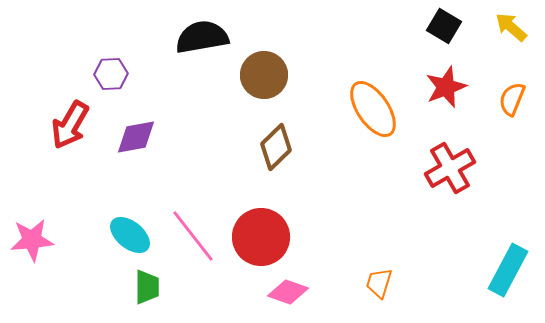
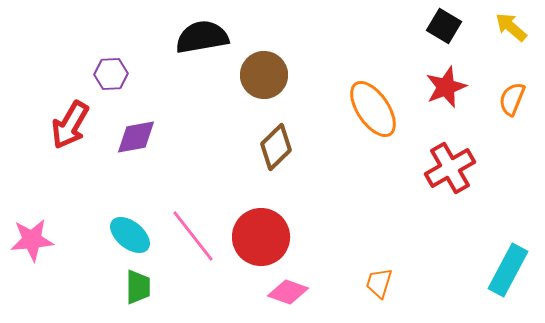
green trapezoid: moved 9 px left
